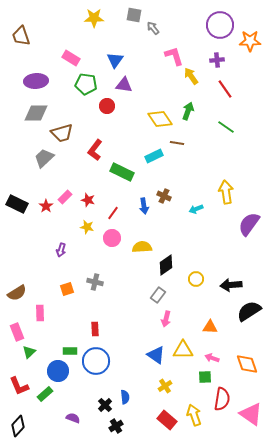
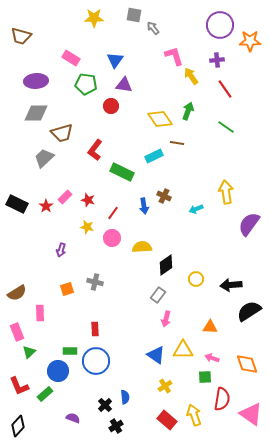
brown trapezoid at (21, 36): rotated 55 degrees counterclockwise
red circle at (107, 106): moved 4 px right
